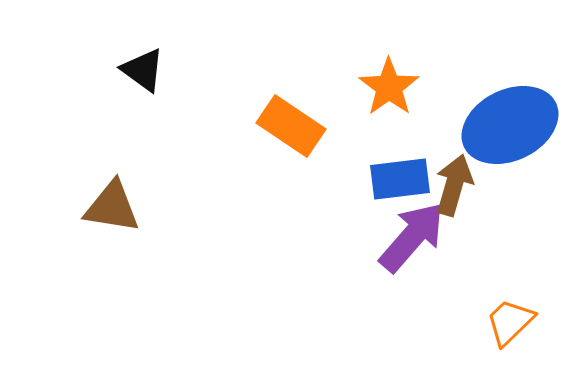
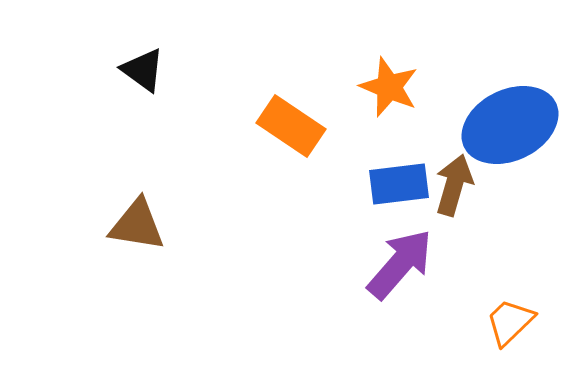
orange star: rotated 14 degrees counterclockwise
blue rectangle: moved 1 px left, 5 px down
brown triangle: moved 25 px right, 18 px down
purple arrow: moved 12 px left, 27 px down
